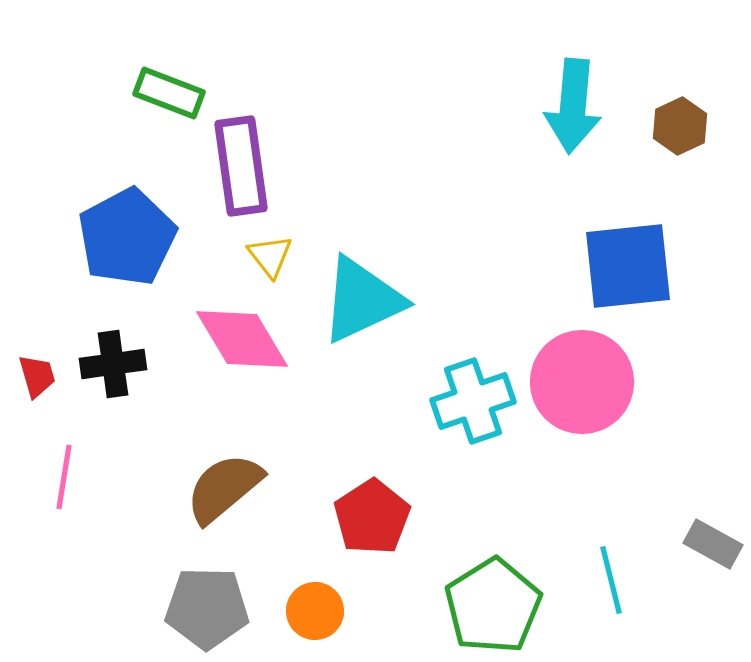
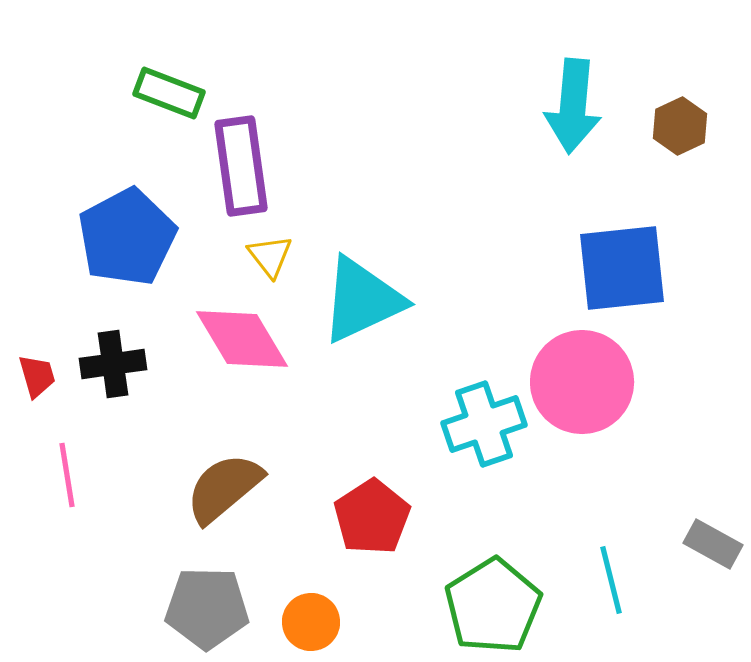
blue square: moved 6 px left, 2 px down
cyan cross: moved 11 px right, 23 px down
pink line: moved 3 px right, 2 px up; rotated 18 degrees counterclockwise
orange circle: moved 4 px left, 11 px down
